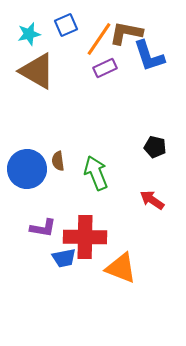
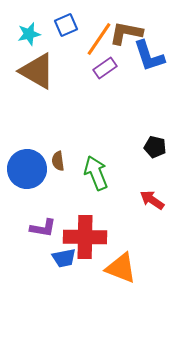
purple rectangle: rotated 10 degrees counterclockwise
